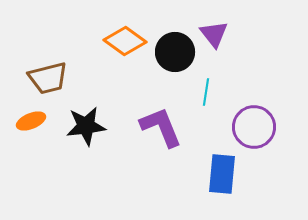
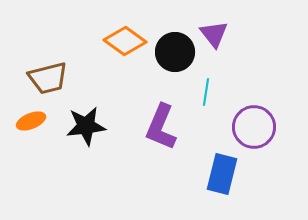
purple L-shape: rotated 135 degrees counterclockwise
blue rectangle: rotated 9 degrees clockwise
